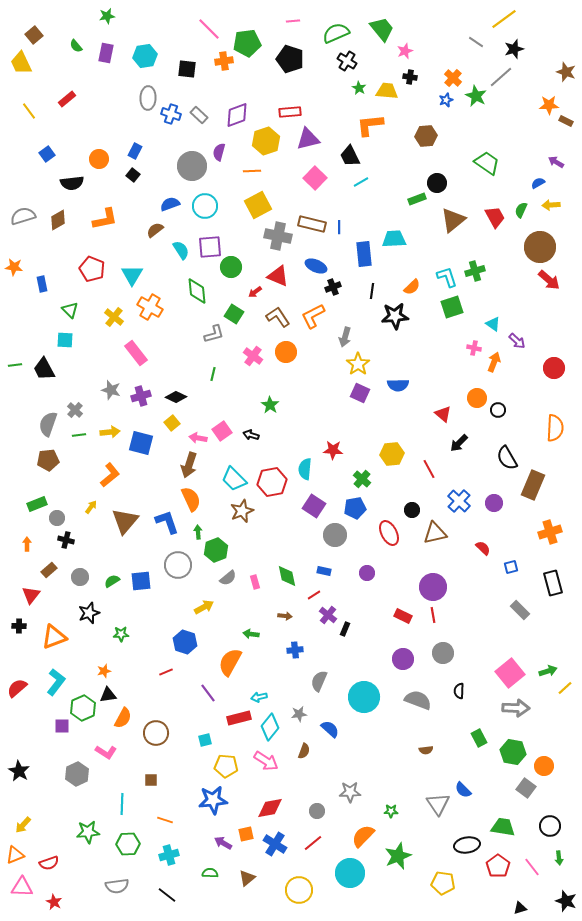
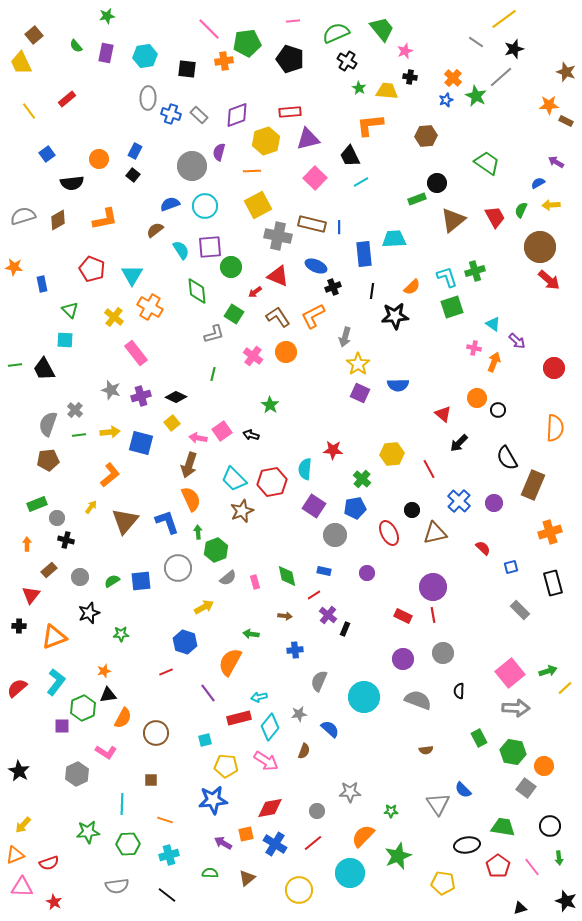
gray circle at (178, 565): moved 3 px down
